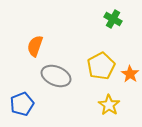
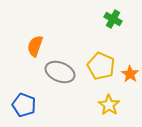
yellow pentagon: rotated 20 degrees counterclockwise
gray ellipse: moved 4 px right, 4 px up
blue pentagon: moved 2 px right, 1 px down; rotated 30 degrees counterclockwise
